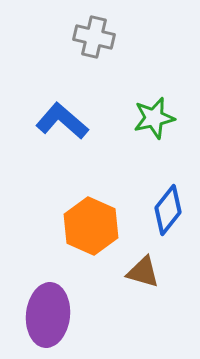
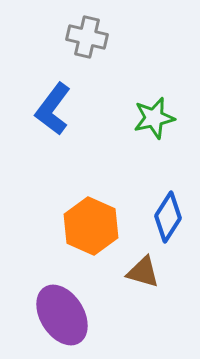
gray cross: moved 7 px left
blue L-shape: moved 9 px left, 12 px up; rotated 94 degrees counterclockwise
blue diamond: moved 7 px down; rotated 6 degrees counterclockwise
purple ellipse: moved 14 px right; rotated 38 degrees counterclockwise
